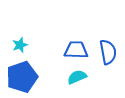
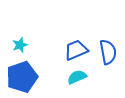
blue trapezoid: rotated 25 degrees counterclockwise
